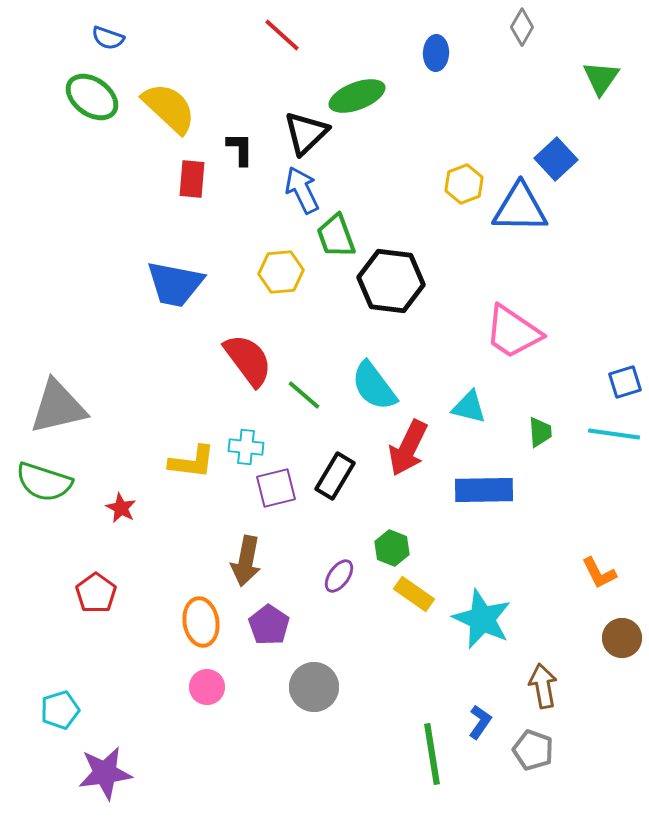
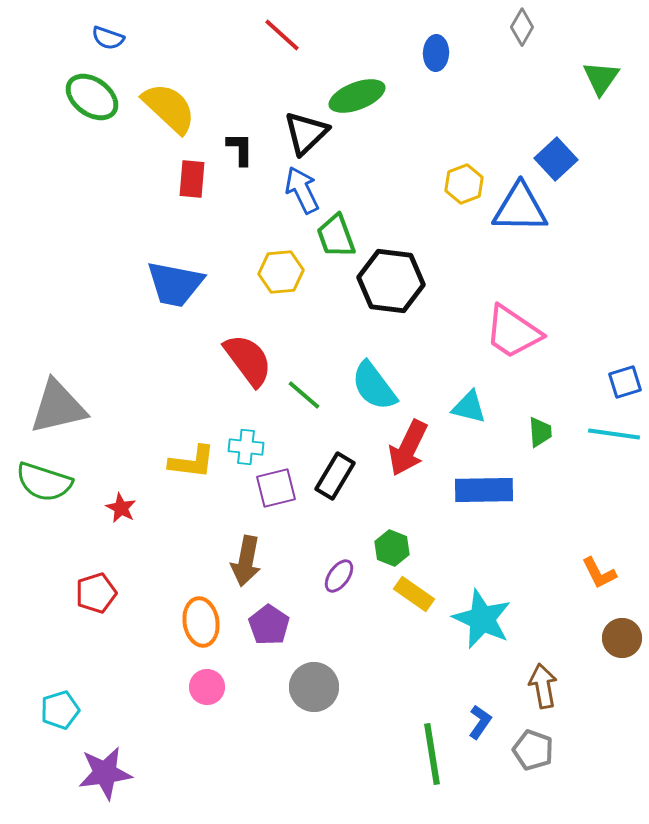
red pentagon at (96, 593): rotated 18 degrees clockwise
